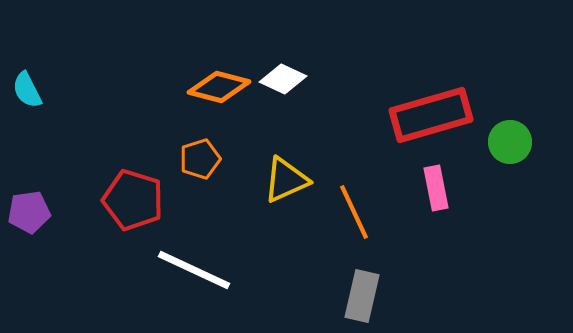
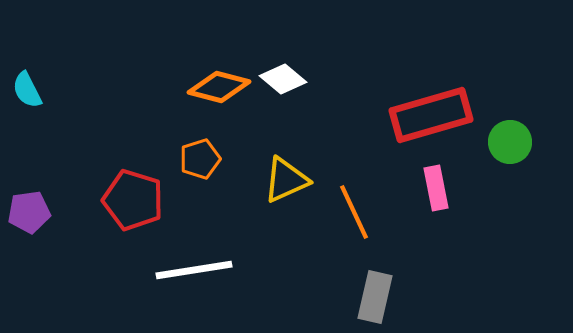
white diamond: rotated 15 degrees clockwise
white line: rotated 34 degrees counterclockwise
gray rectangle: moved 13 px right, 1 px down
